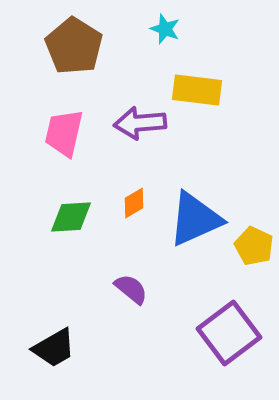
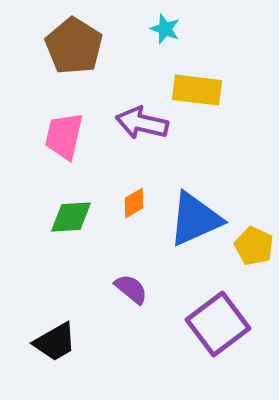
purple arrow: moved 2 px right; rotated 18 degrees clockwise
pink trapezoid: moved 3 px down
purple square: moved 11 px left, 9 px up
black trapezoid: moved 1 px right, 6 px up
